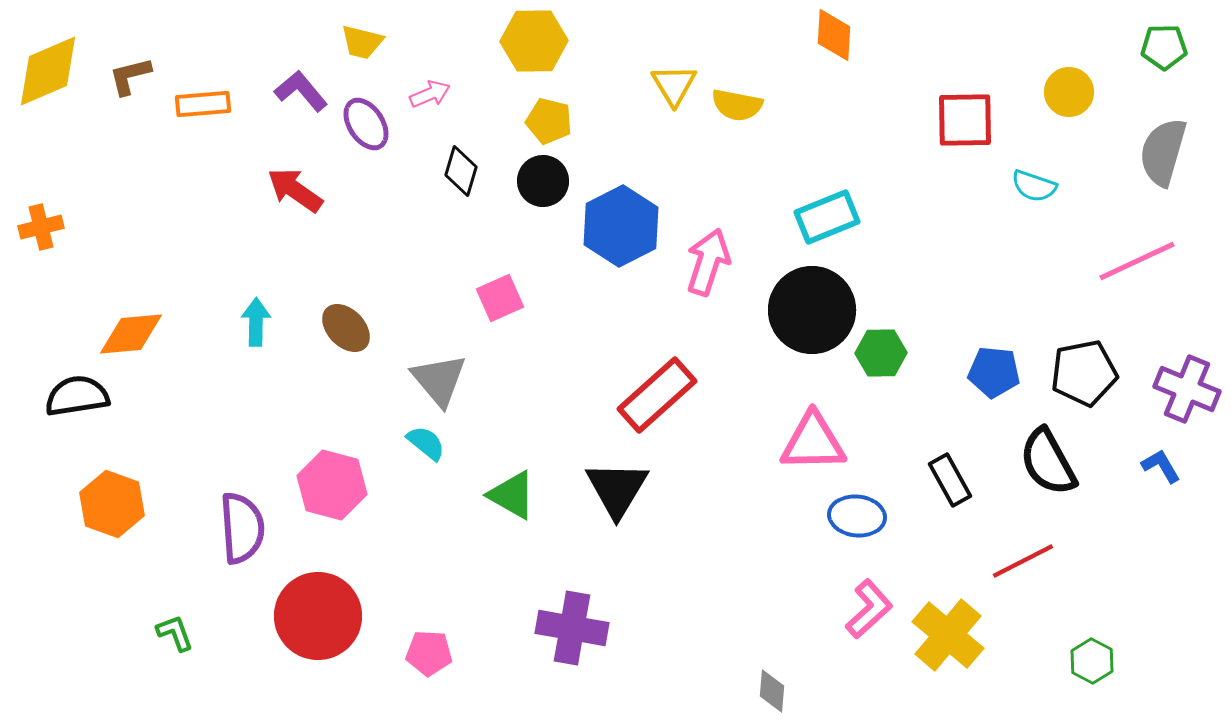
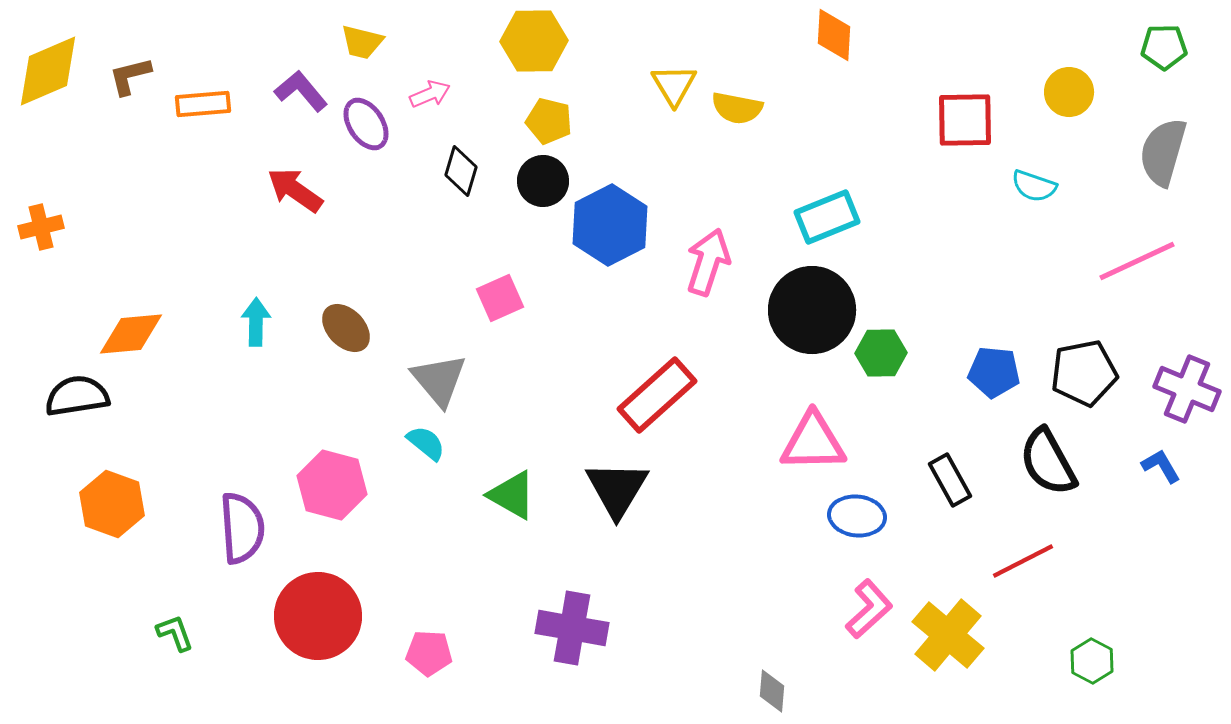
yellow semicircle at (737, 105): moved 3 px down
blue hexagon at (621, 226): moved 11 px left, 1 px up
